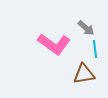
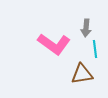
gray arrow: rotated 54 degrees clockwise
brown triangle: moved 2 px left
